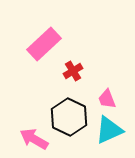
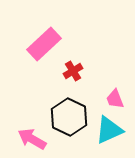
pink trapezoid: moved 8 px right
pink arrow: moved 2 px left
